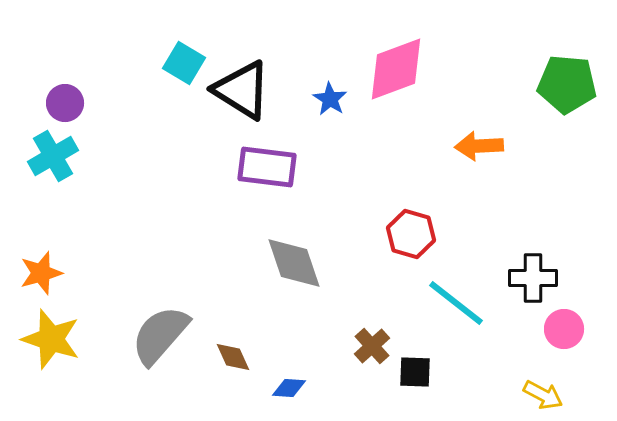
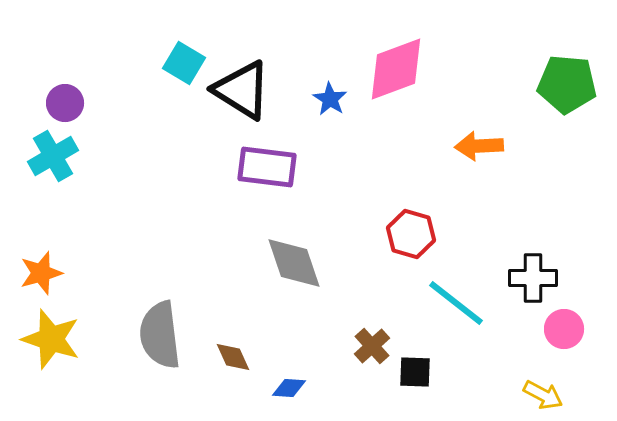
gray semicircle: rotated 48 degrees counterclockwise
